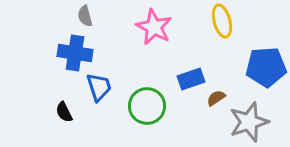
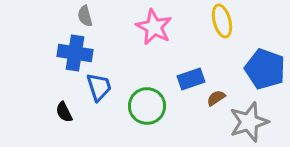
blue pentagon: moved 1 px left, 2 px down; rotated 24 degrees clockwise
